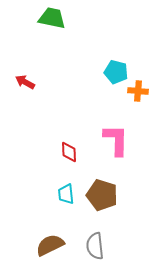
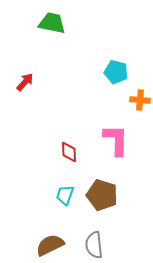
green trapezoid: moved 5 px down
red arrow: rotated 102 degrees clockwise
orange cross: moved 2 px right, 9 px down
cyan trapezoid: moved 1 px left, 1 px down; rotated 25 degrees clockwise
gray semicircle: moved 1 px left, 1 px up
